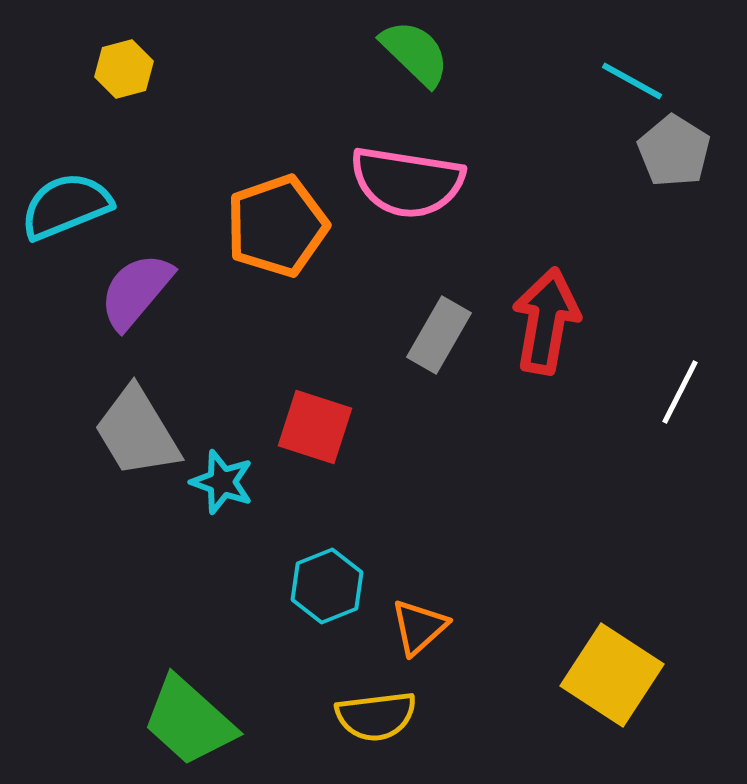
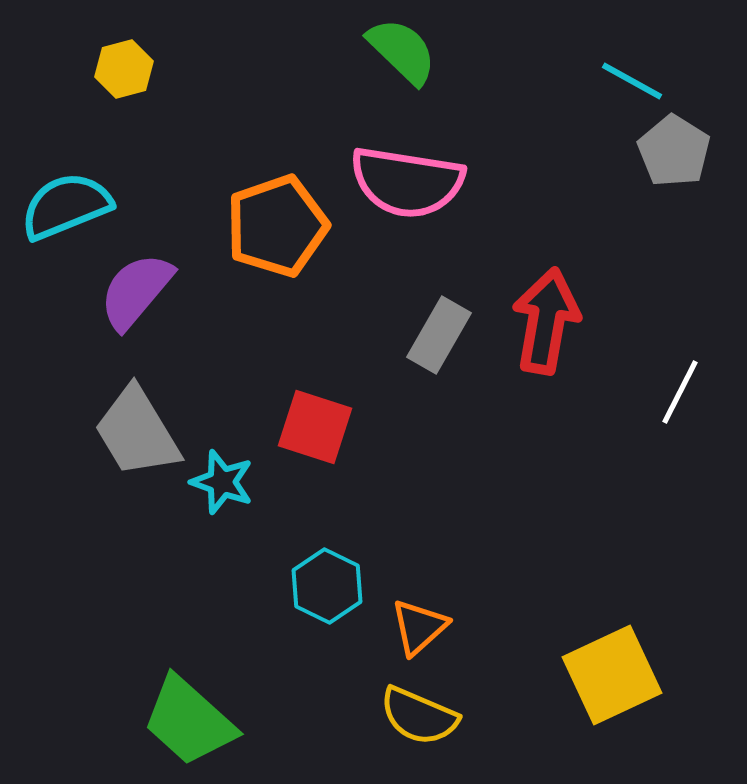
green semicircle: moved 13 px left, 2 px up
cyan hexagon: rotated 12 degrees counterclockwise
yellow square: rotated 32 degrees clockwise
yellow semicircle: moved 43 px right; rotated 30 degrees clockwise
